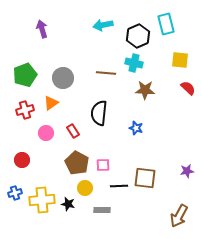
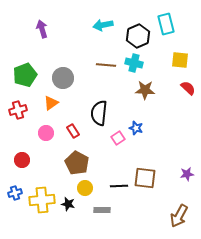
brown line: moved 8 px up
red cross: moved 7 px left
pink square: moved 15 px right, 27 px up; rotated 32 degrees counterclockwise
purple star: moved 3 px down
